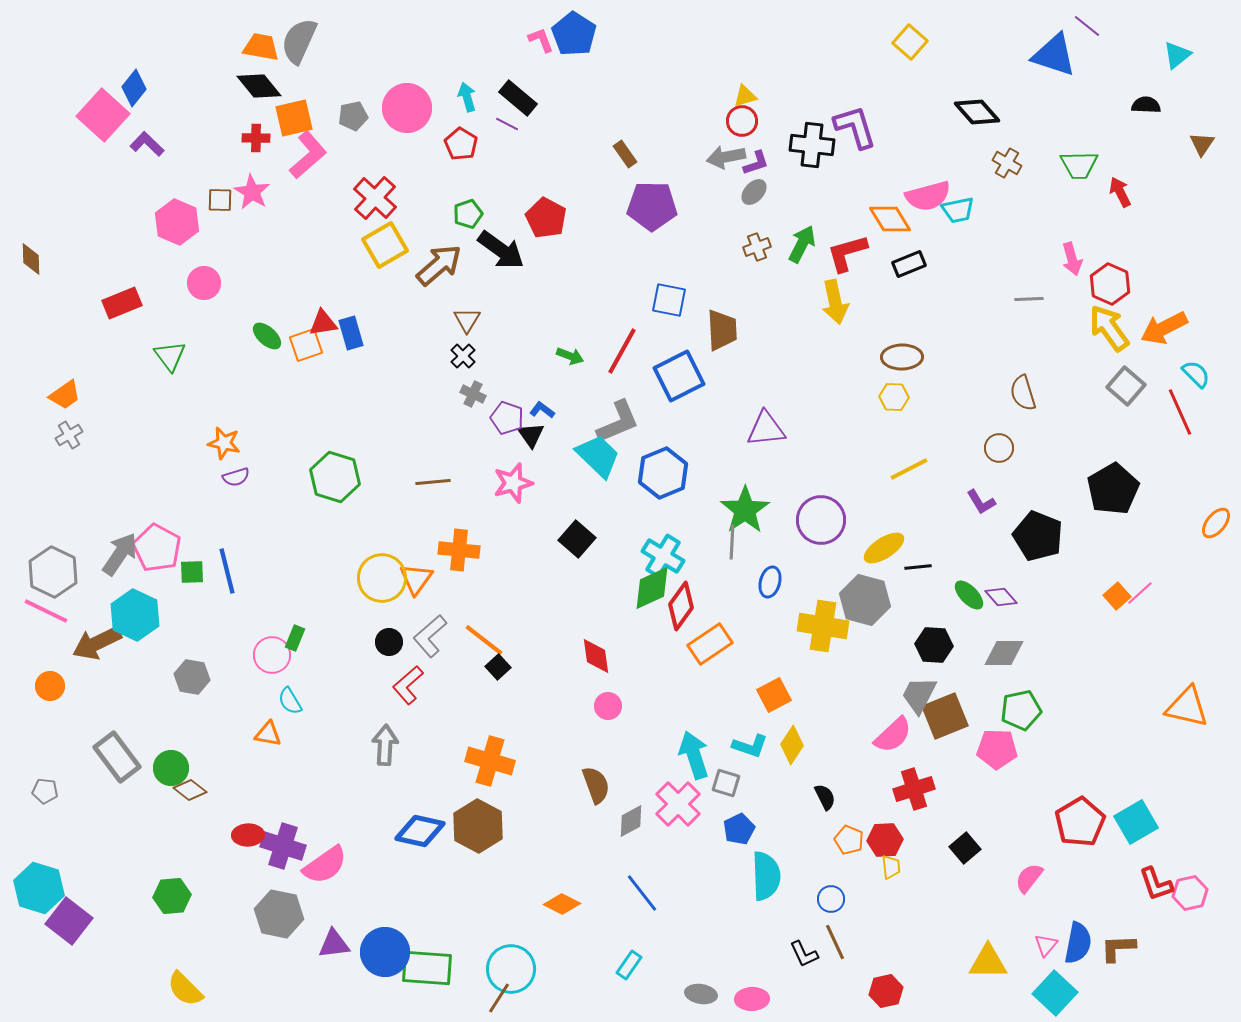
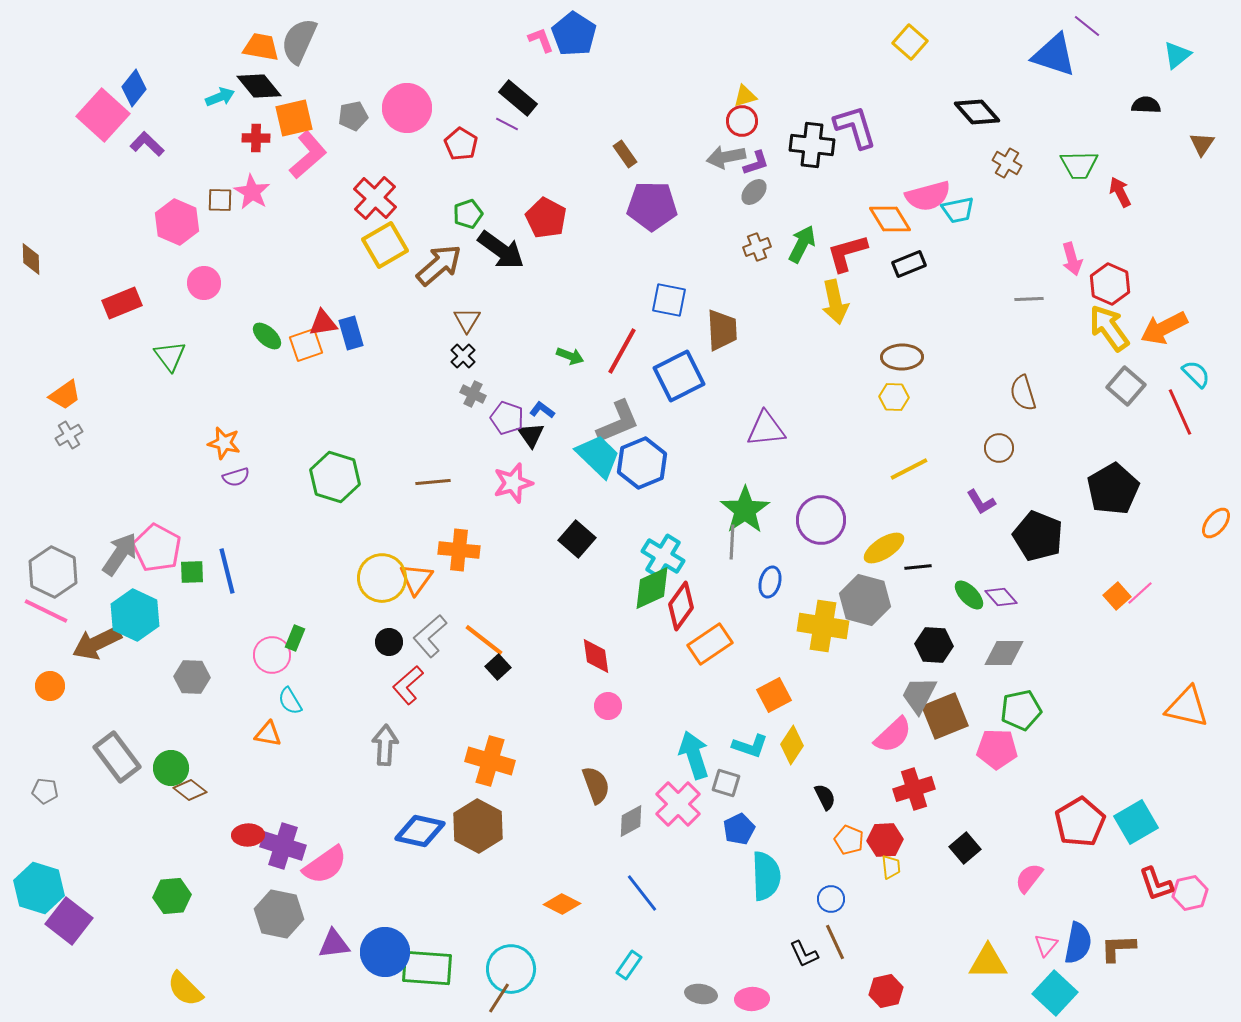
cyan arrow at (467, 97): moved 247 px left; rotated 84 degrees clockwise
blue hexagon at (663, 473): moved 21 px left, 10 px up
gray hexagon at (192, 677): rotated 8 degrees counterclockwise
